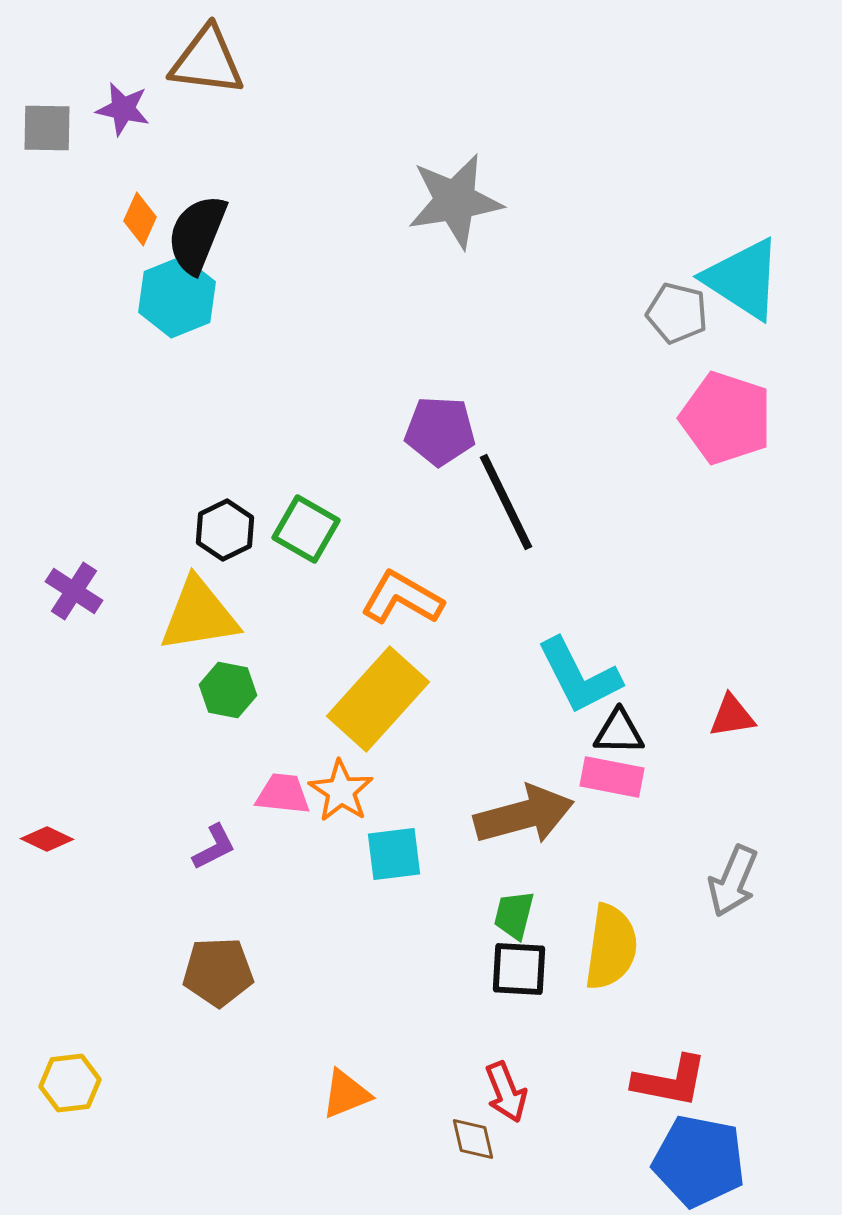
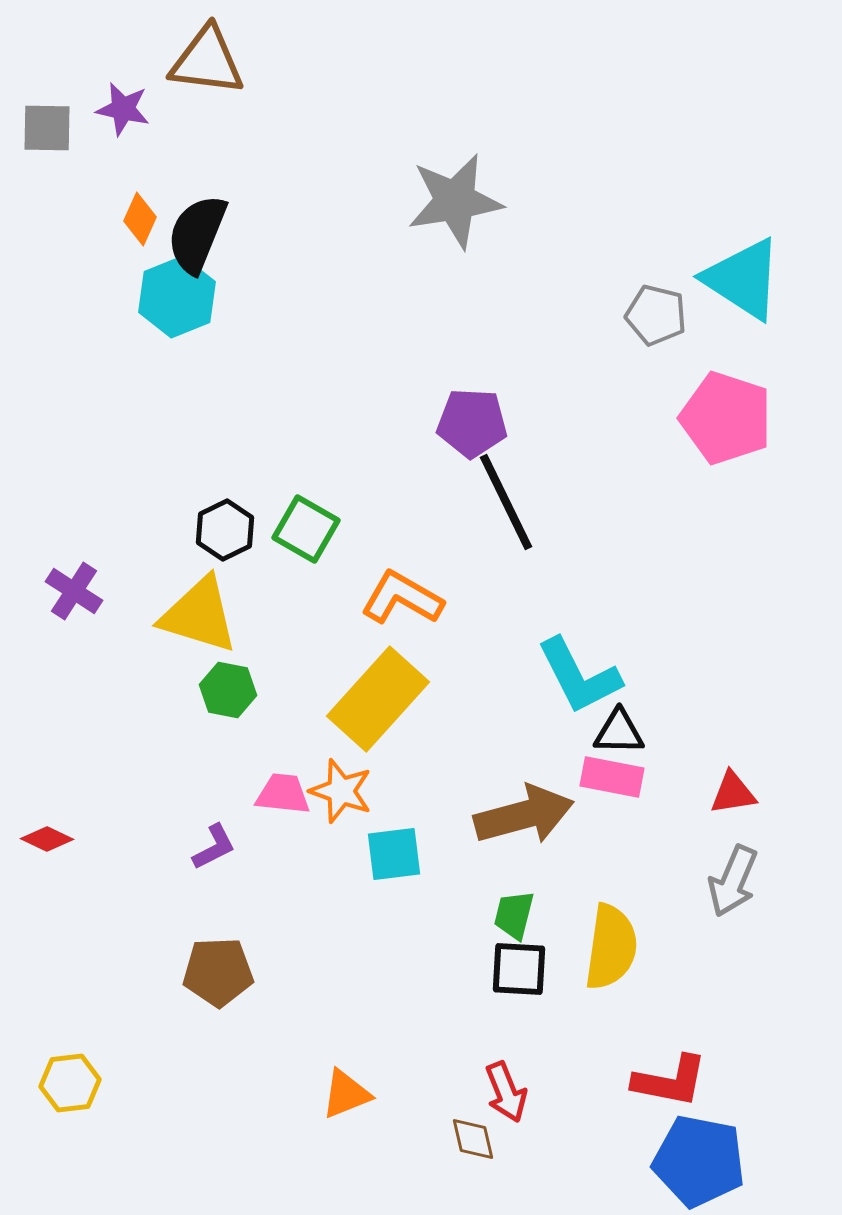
gray pentagon: moved 21 px left, 2 px down
purple pentagon: moved 32 px right, 8 px up
yellow triangle: rotated 26 degrees clockwise
red triangle: moved 1 px right, 77 px down
orange star: rotated 14 degrees counterclockwise
